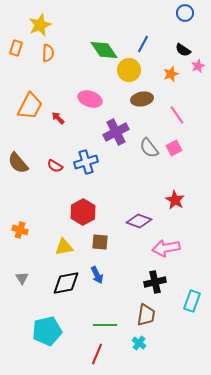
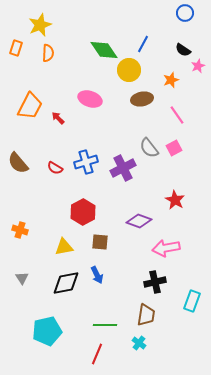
orange star: moved 6 px down
purple cross: moved 7 px right, 36 px down
red semicircle: moved 2 px down
